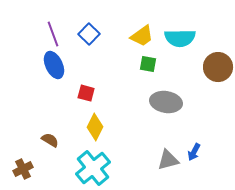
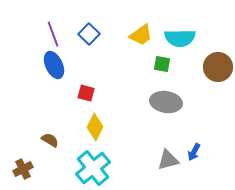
yellow trapezoid: moved 1 px left, 1 px up
green square: moved 14 px right
